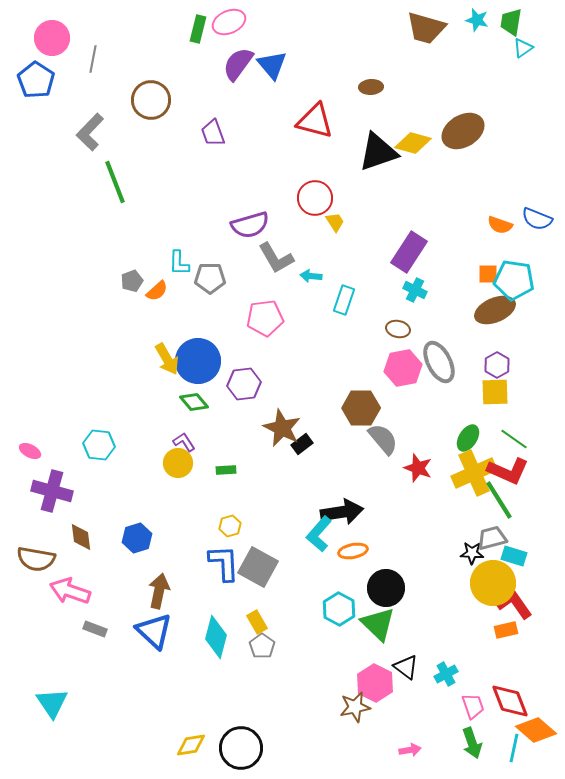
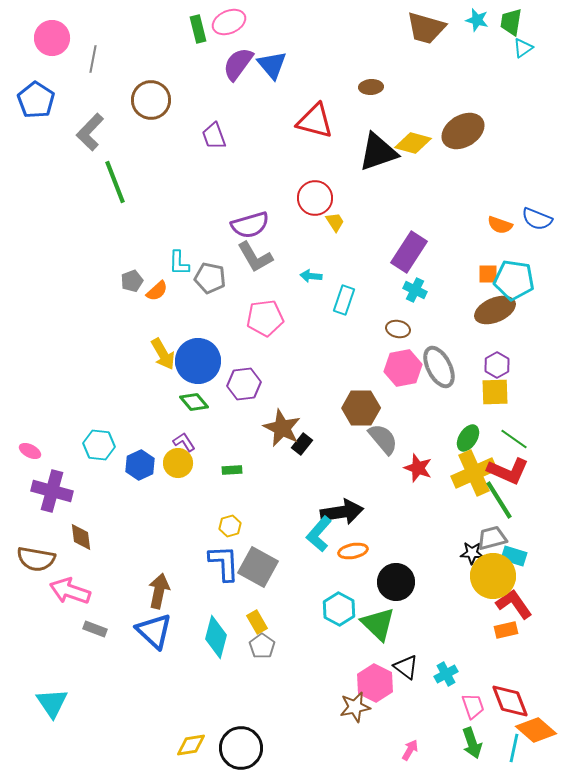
green rectangle at (198, 29): rotated 28 degrees counterclockwise
blue pentagon at (36, 80): moved 20 px down
purple trapezoid at (213, 133): moved 1 px right, 3 px down
gray L-shape at (276, 258): moved 21 px left, 1 px up
gray pentagon at (210, 278): rotated 12 degrees clockwise
yellow arrow at (167, 359): moved 4 px left, 5 px up
gray ellipse at (439, 362): moved 5 px down
black rectangle at (302, 444): rotated 15 degrees counterclockwise
green rectangle at (226, 470): moved 6 px right
blue hexagon at (137, 538): moved 3 px right, 73 px up; rotated 8 degrees counterclockwise
yellow circle at (493, 583): moved 7 px up
black circle at (386, 588): moved 10 px right, 6 px up
pink arrow at (410, 750): rotated 50 degrees counterclockwise
